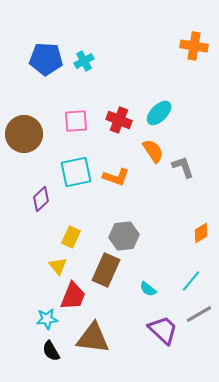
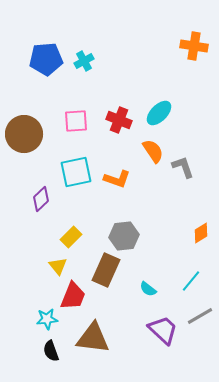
blue pentagon: rotated 8 degrees counterclockwise
orange L-shape: moved 1 px right, 2 px down
yellow rectangle: rotated 20 degrees clockwise
gray line: moved 1 px right, 2 px down
black semicircle: rotated 10 degrees clockwise
